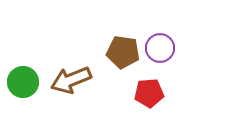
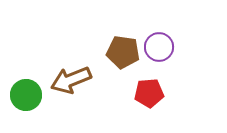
purple circle: moved 1 px left, 1 px up
green circle: moved 3 px right, 13 px down
